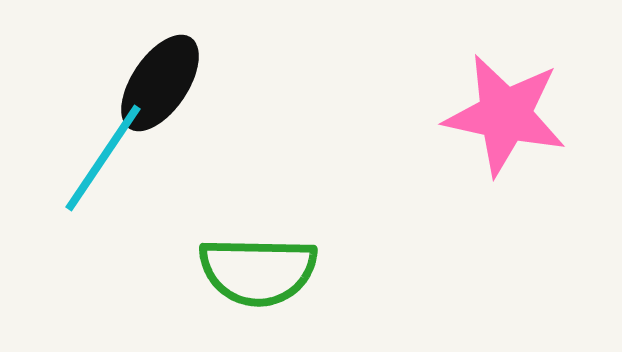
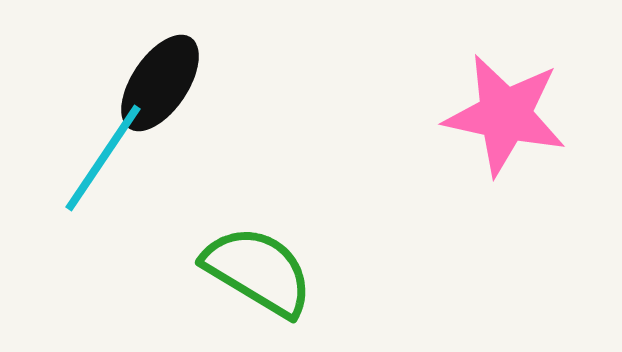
green semicircle: rotated 150 degrees counterclockwise
